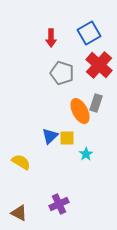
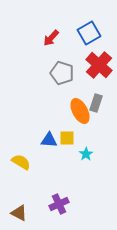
red arrow: rotated 42 degrees clockwise
blue triangle: moved 1 px left, 4 px down; rotated 48 degrees clockwise
